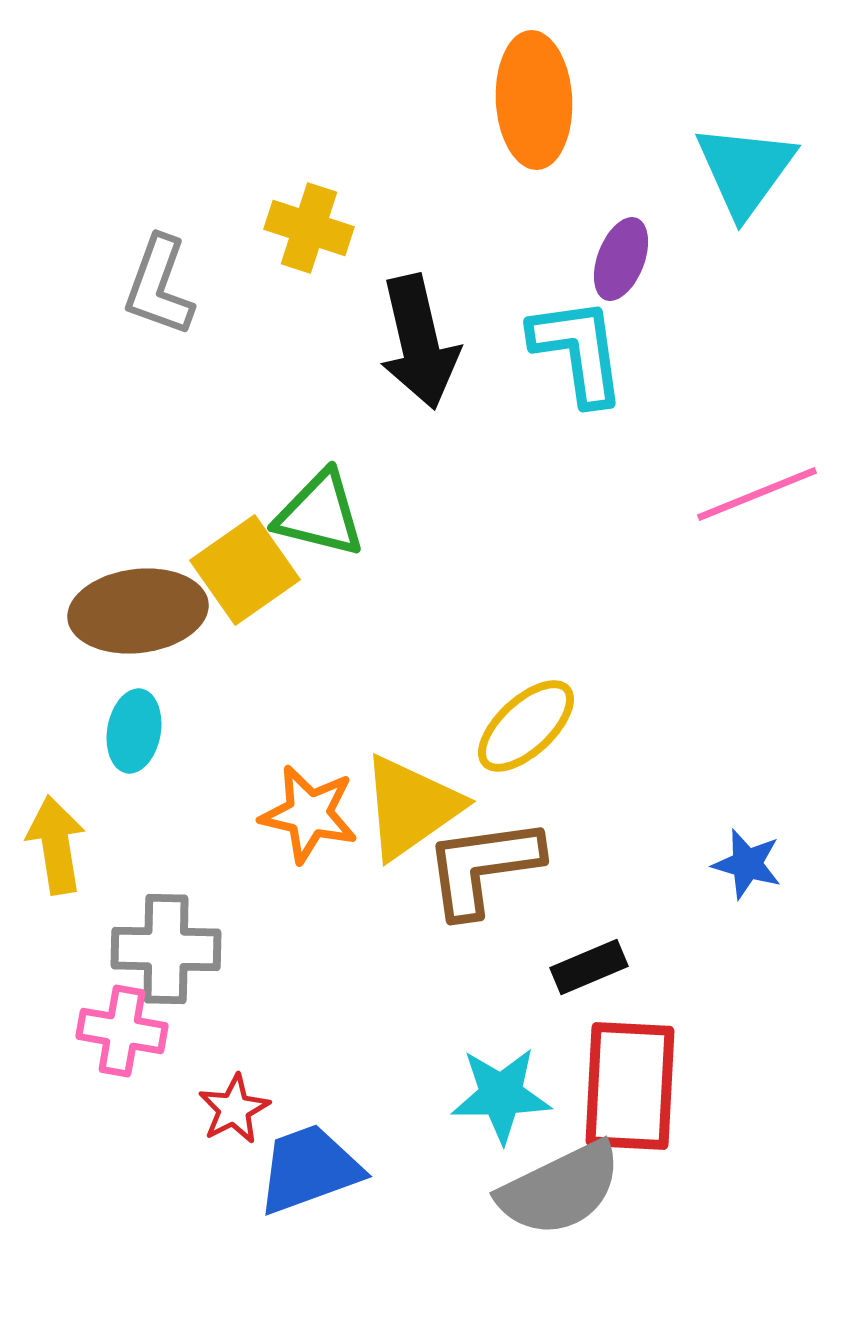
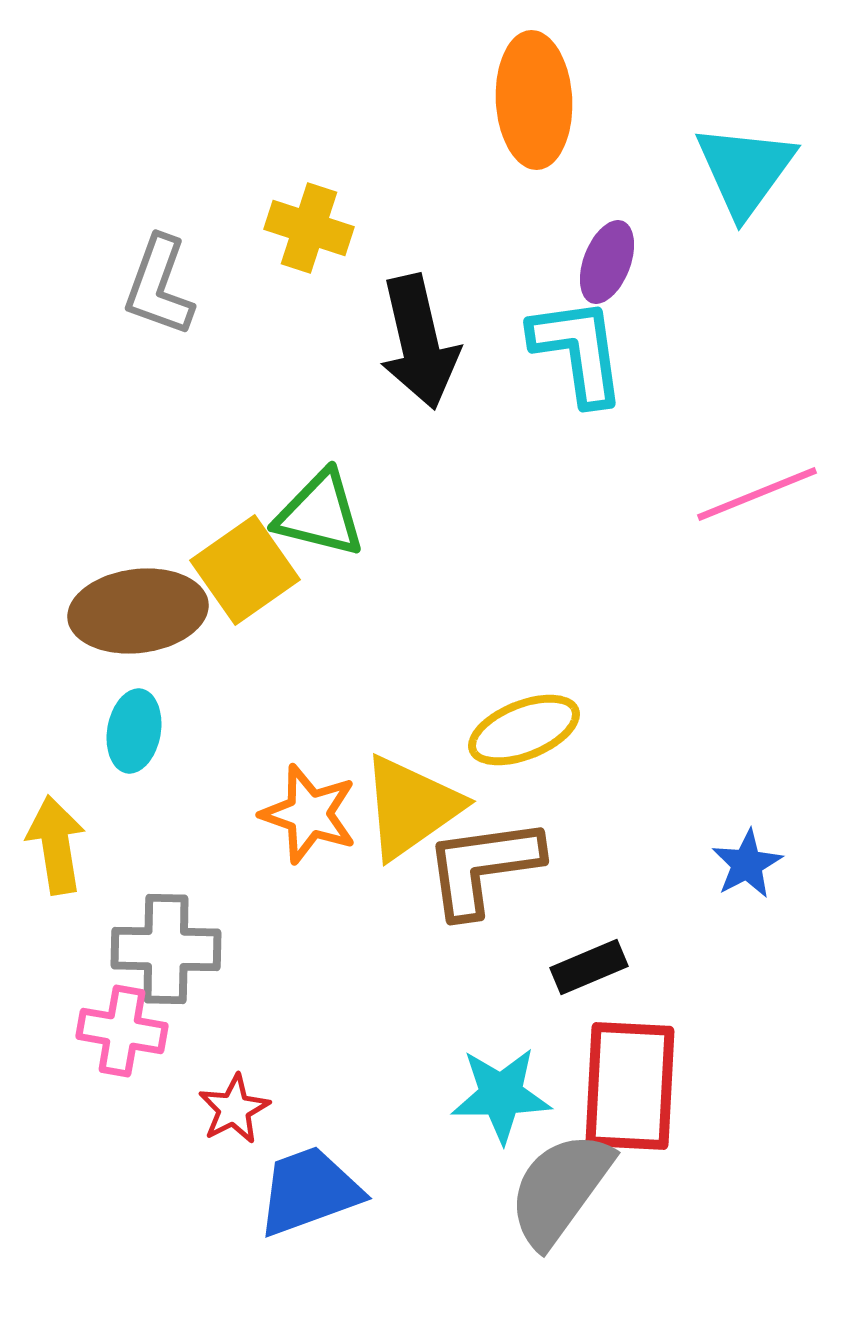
purple ellipse: moved 14 px left, 3 px down
yellow ellipse: moved 2 px left, 4 px down; rotated 21 degrees clockwise
orange star: rotated 6 degrees clockwise
blue star: rotated 28 degrees clockwise
blue trapezoid: moved 22 px down
gray semicircle: rotated 152 degrees clockwise
